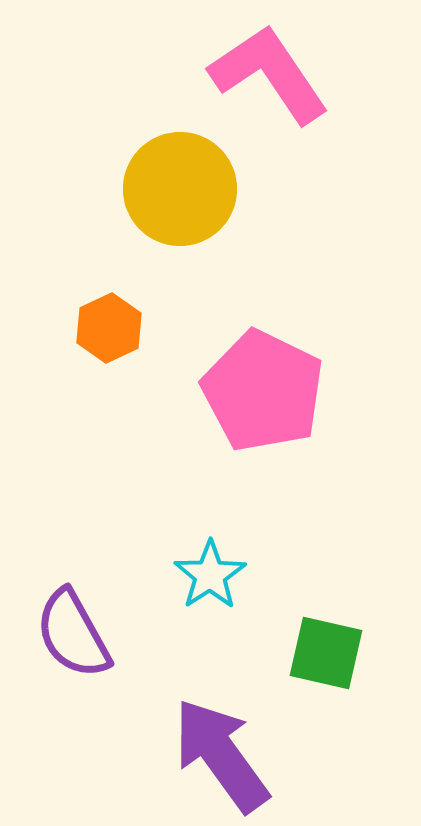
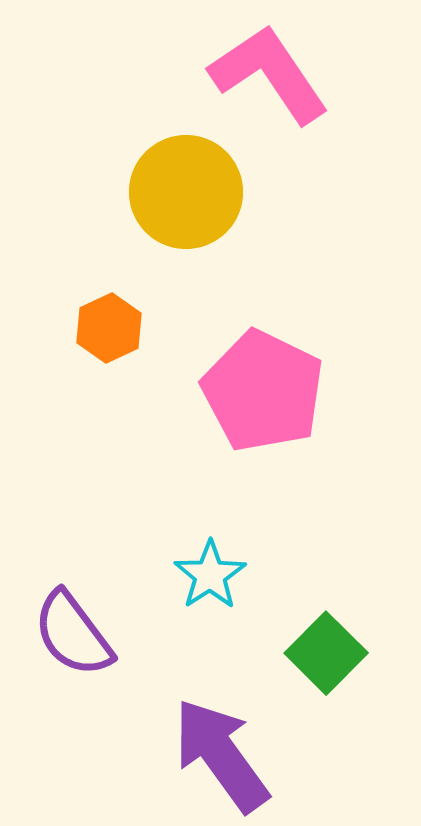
yellow circle: moved 6 px right, 3 px down
purple semicircle: rotated 8 degrees counterclockwise
green square: rotated 32 degrees clockwise
